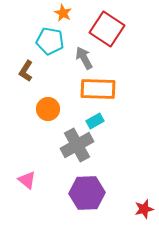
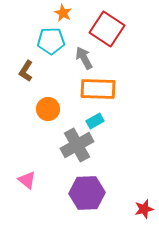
cyan pentagon: moved 1 px right; rotated 12 degrees counterclockwise
